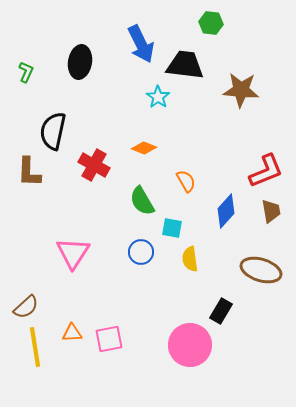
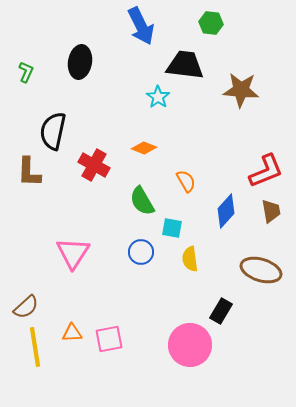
blue arrow: moved 18 px up
